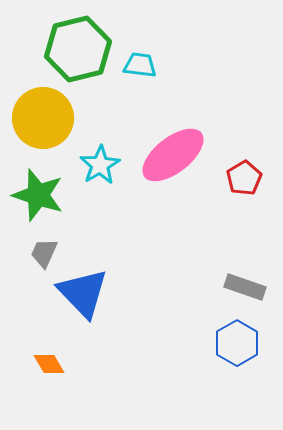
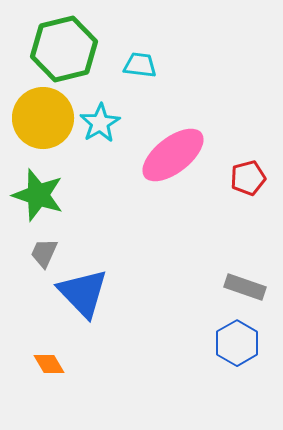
green hexagon: moved 14 px left
cyan star: moved 42 px up
red pentagon: moved 4 px right; rotated 16 degrees clockwise
